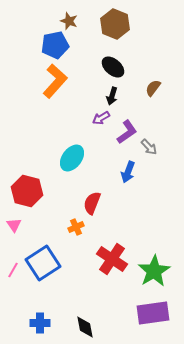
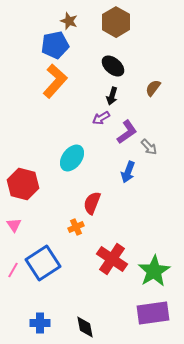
brown hexagon: moved 1 px right, 2 px up; rotated 8 degrees clockwise
black ellipse: moved 1 px up
red hexagon: moved 4 px left, 7 px up
